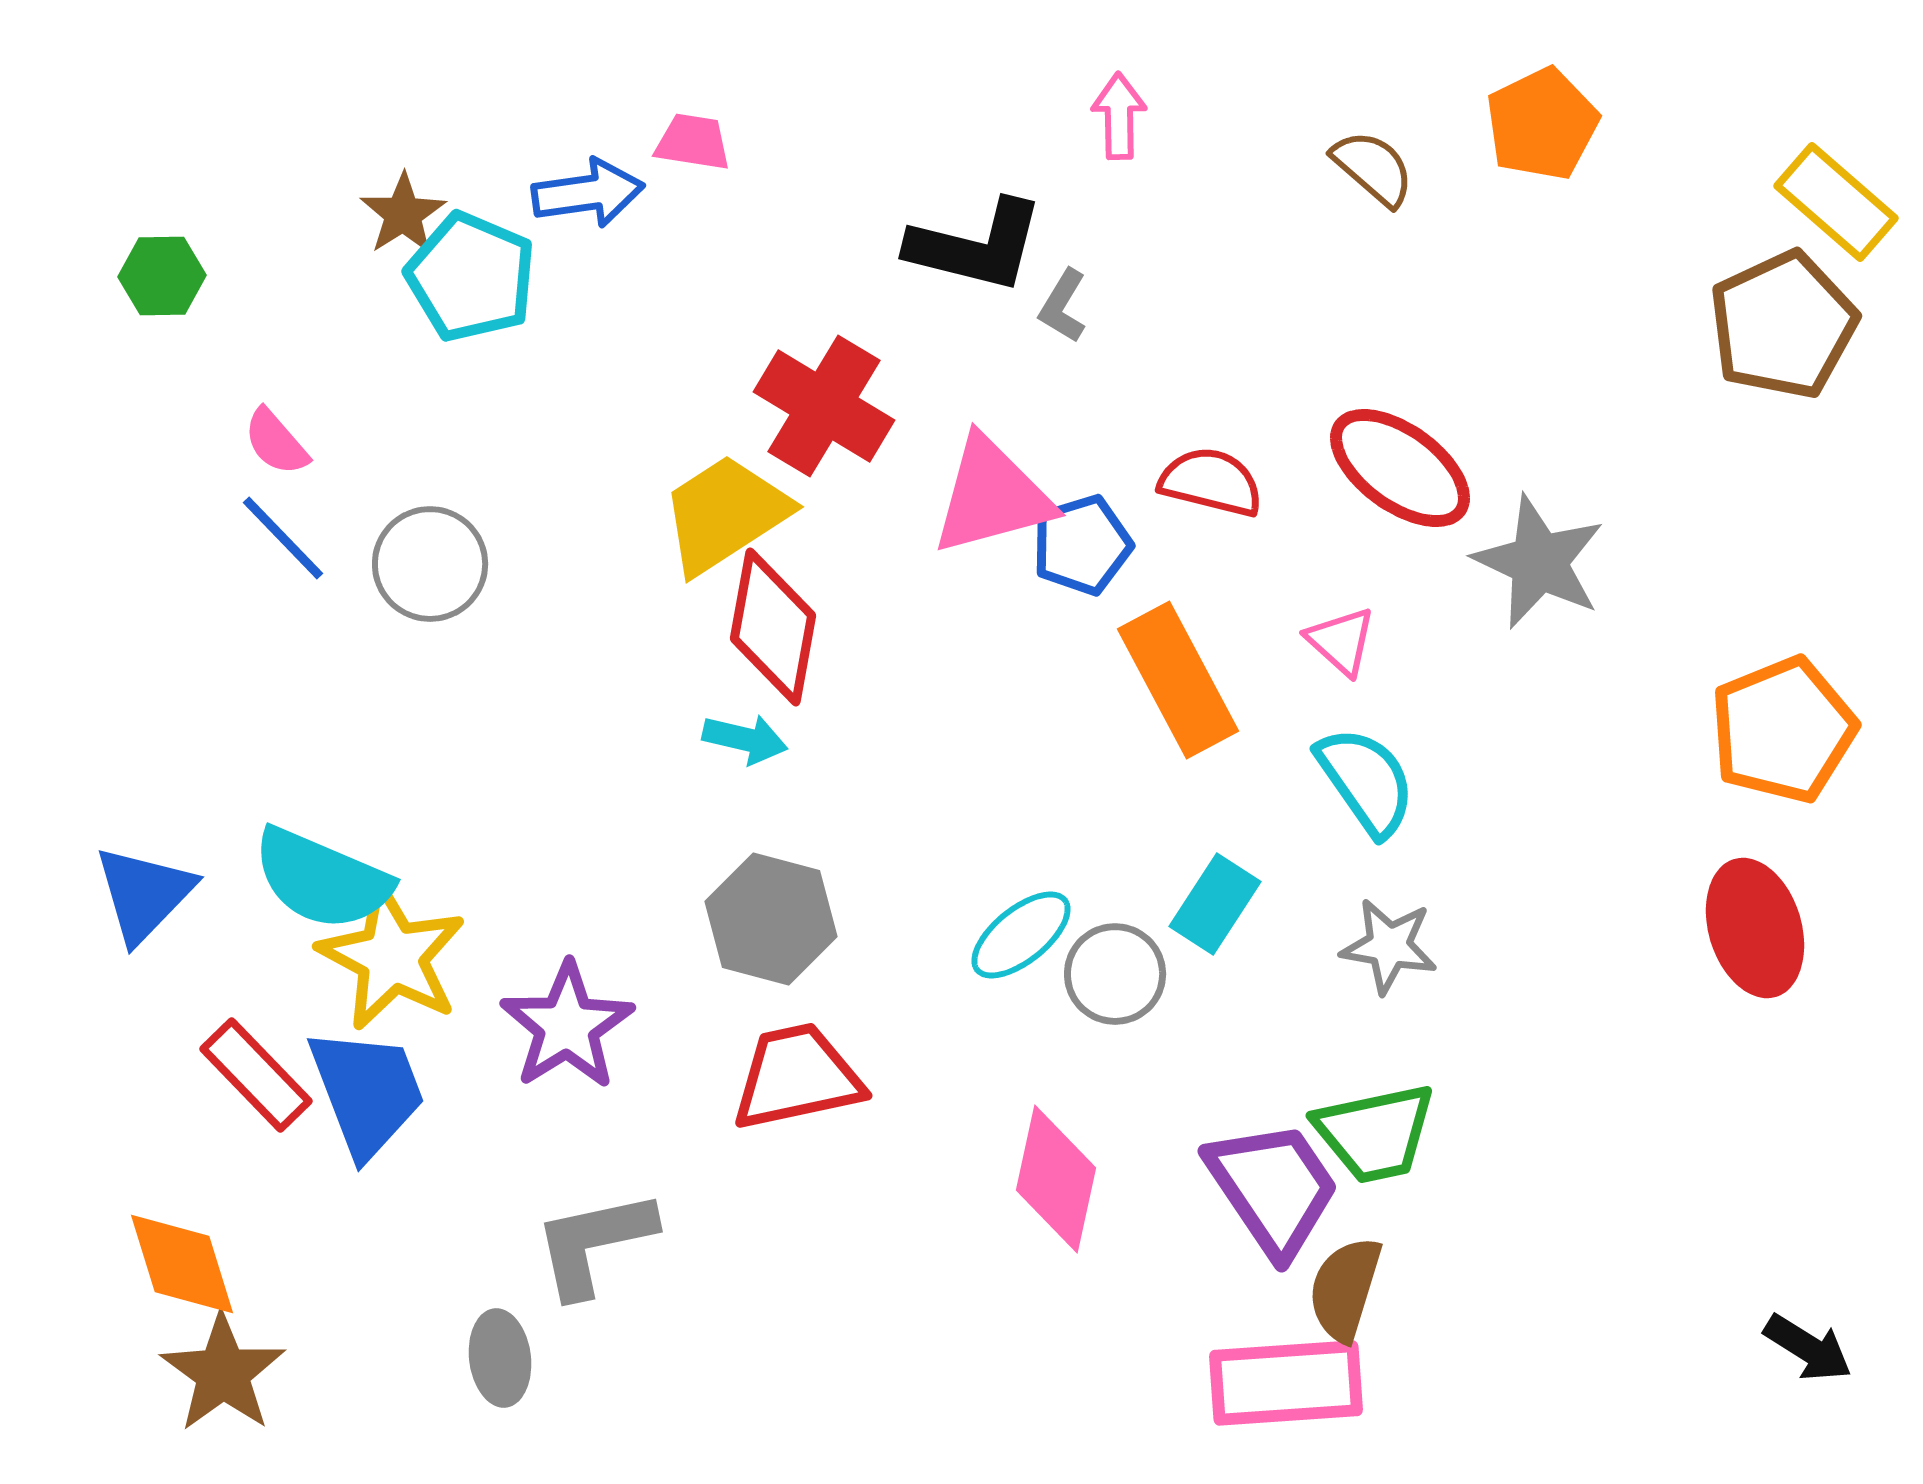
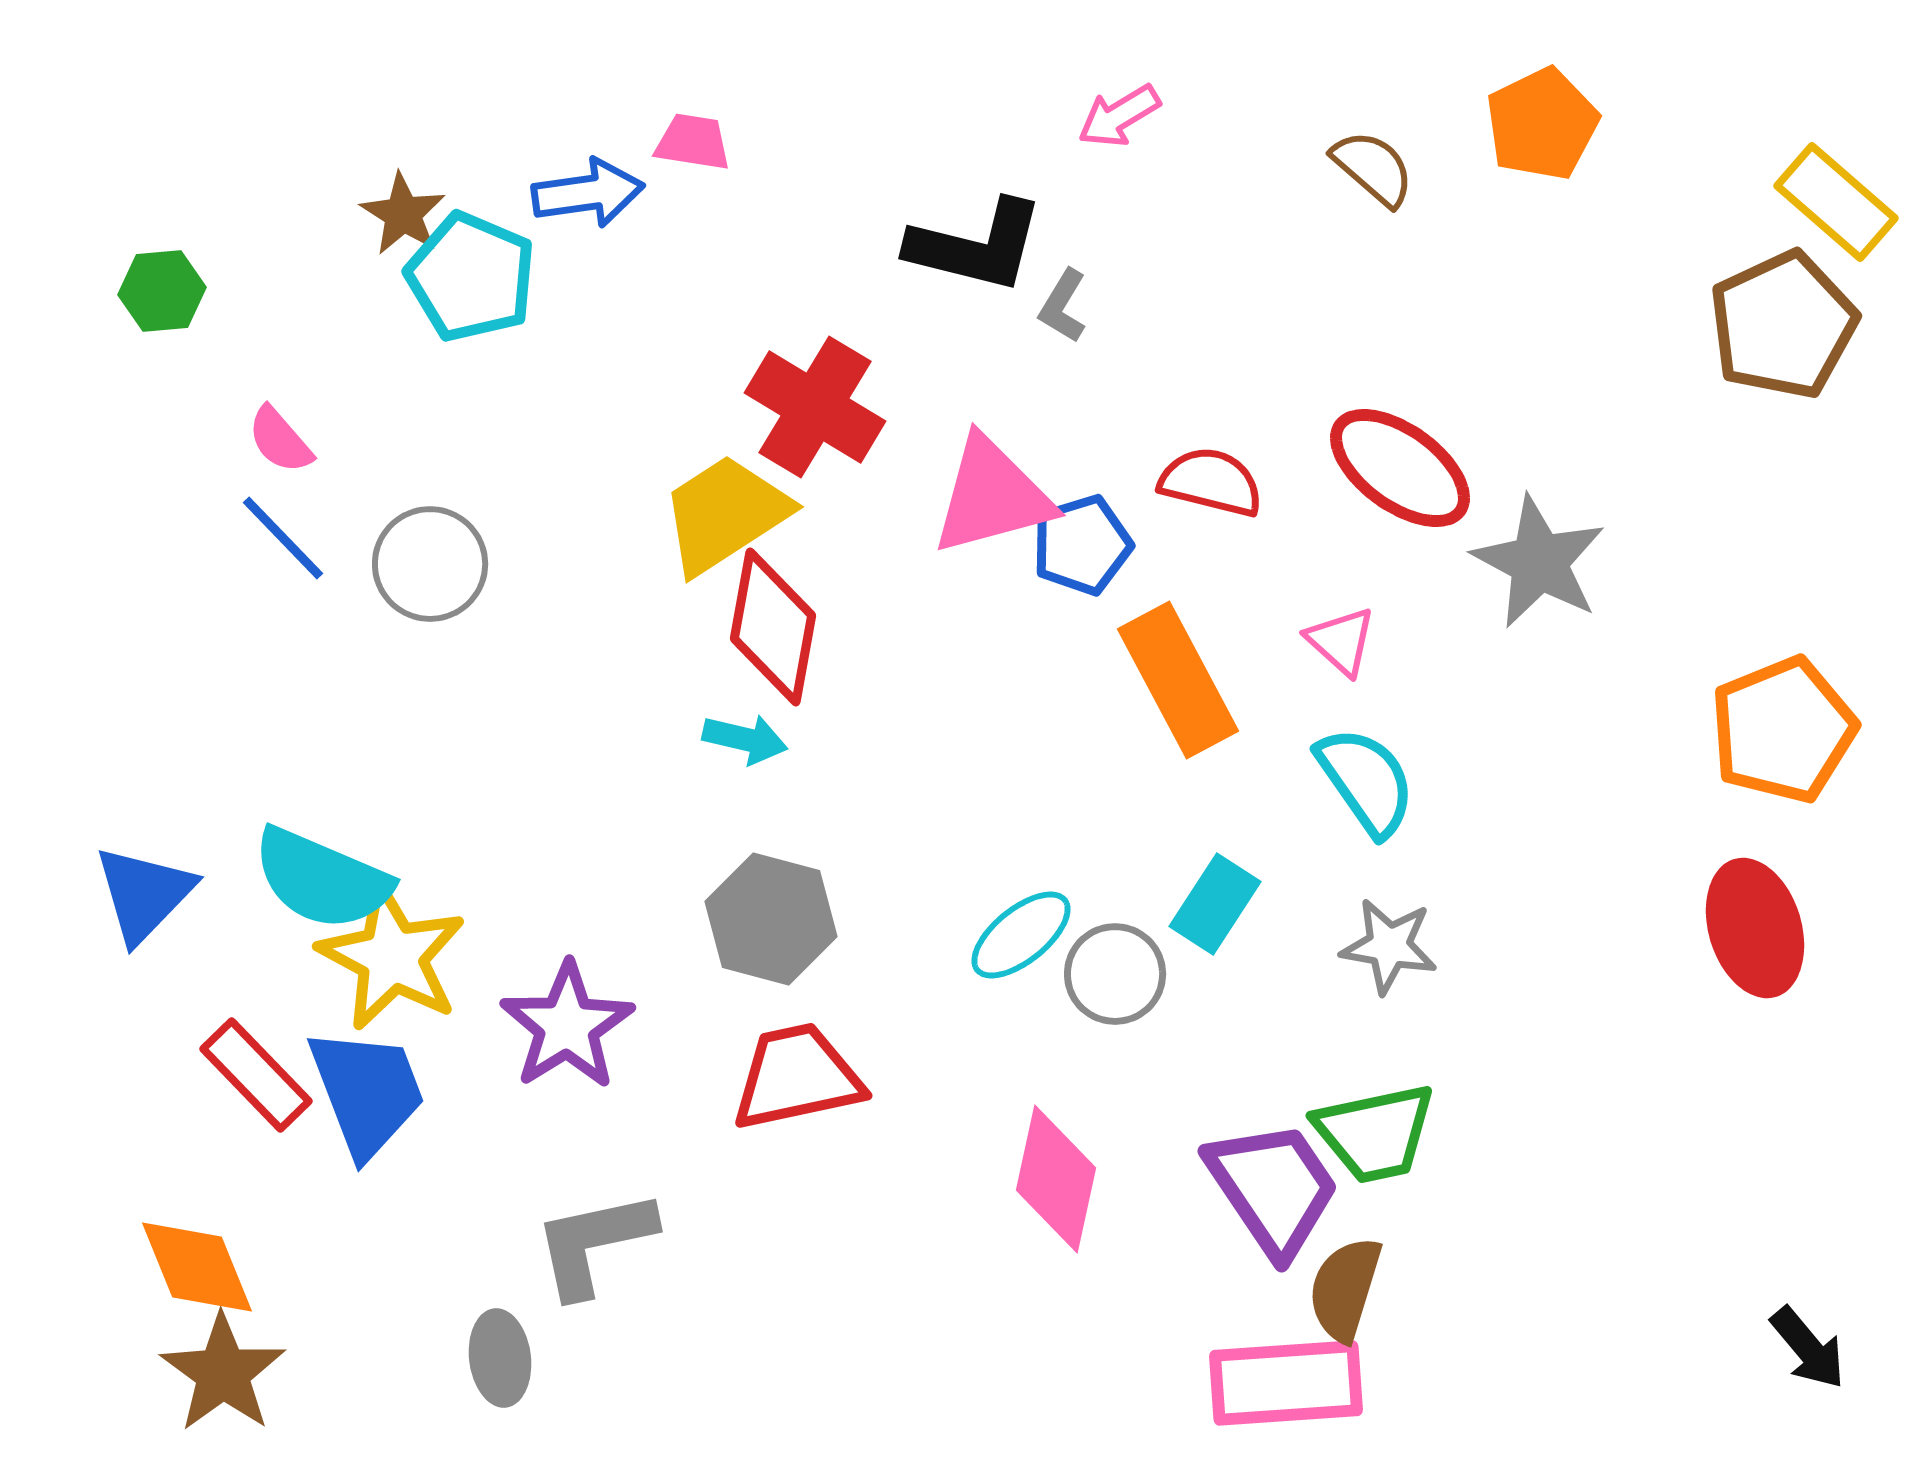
pink arrow at (1119, 116): rotated 120 degrees counterclockwise
brown star at (403, 214): rotated 8 degrees counterclockwise
green hexagon at (162, 276): moved 15 px down; rotated 4 degrees counterclockwise
red cross at (824, 406): moved 9 px left, 1 px down
pink semicircle at (276, 442): moved 4 px right, 2 px up
gray star at (1539, 562): rotated 3 degrees clockwise
orange diamond at (182, 1264): moved 15 px right, 3 px down; rotated 5 degrees counterclockwise
black arrow at (1808, 1348): rotated 18 degrees clockwise
